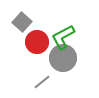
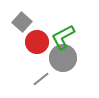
gray line: moved 1 px left, 3 px up
